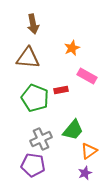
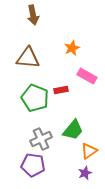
brown arrow: moved 9 px up
